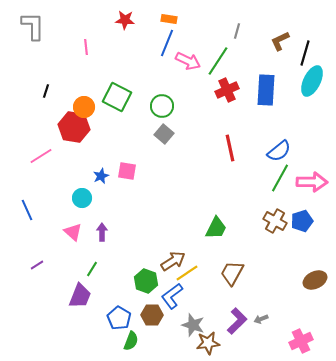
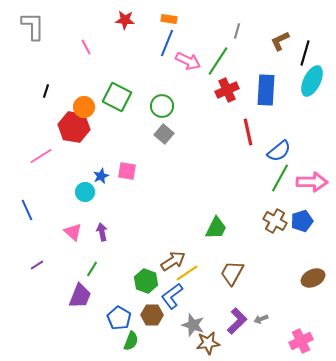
pink line at (86, 47): rotated 21 degrees counterclockwise
red line at (230, 148): moved 18 px right, 16 px up
cyan circle at (82, 198): moved 3 px right, 6 px up
purple arrow at (102, 232): rotated 12 degrees counterclockwise
brown ellipse at (315, 280): moved 2 px left, 2 px up
